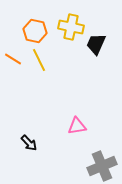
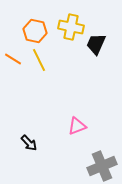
pink triangle: rotated 12 degrees counterclockwise
